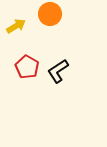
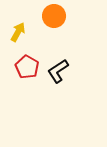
orange circle: moved 4 px right, 2 px down
yellow arrow: moved 2 px right, 6 px down; rotated 30 degrees counterclockwise
